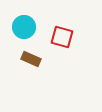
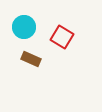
red square: rotated 15 degrees clockwise
